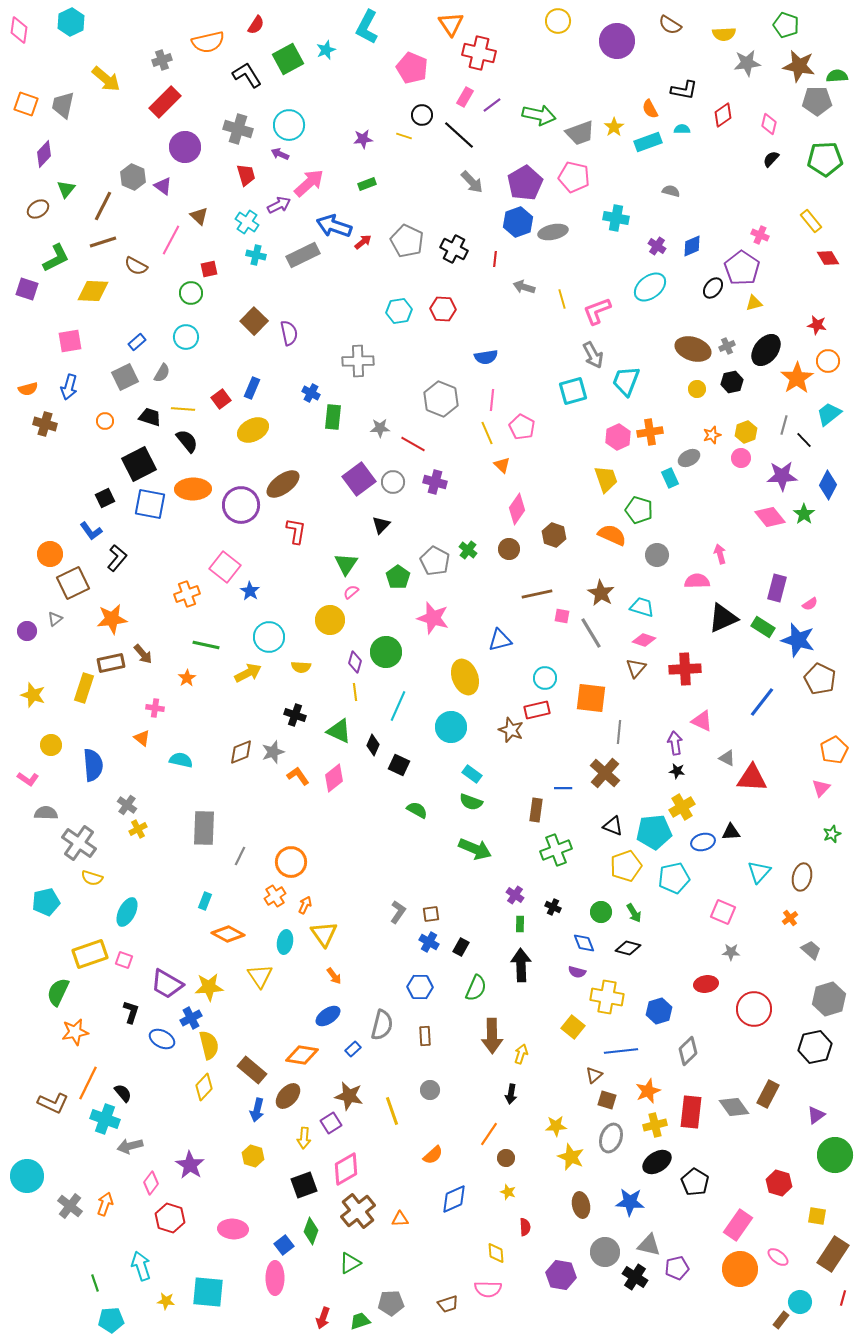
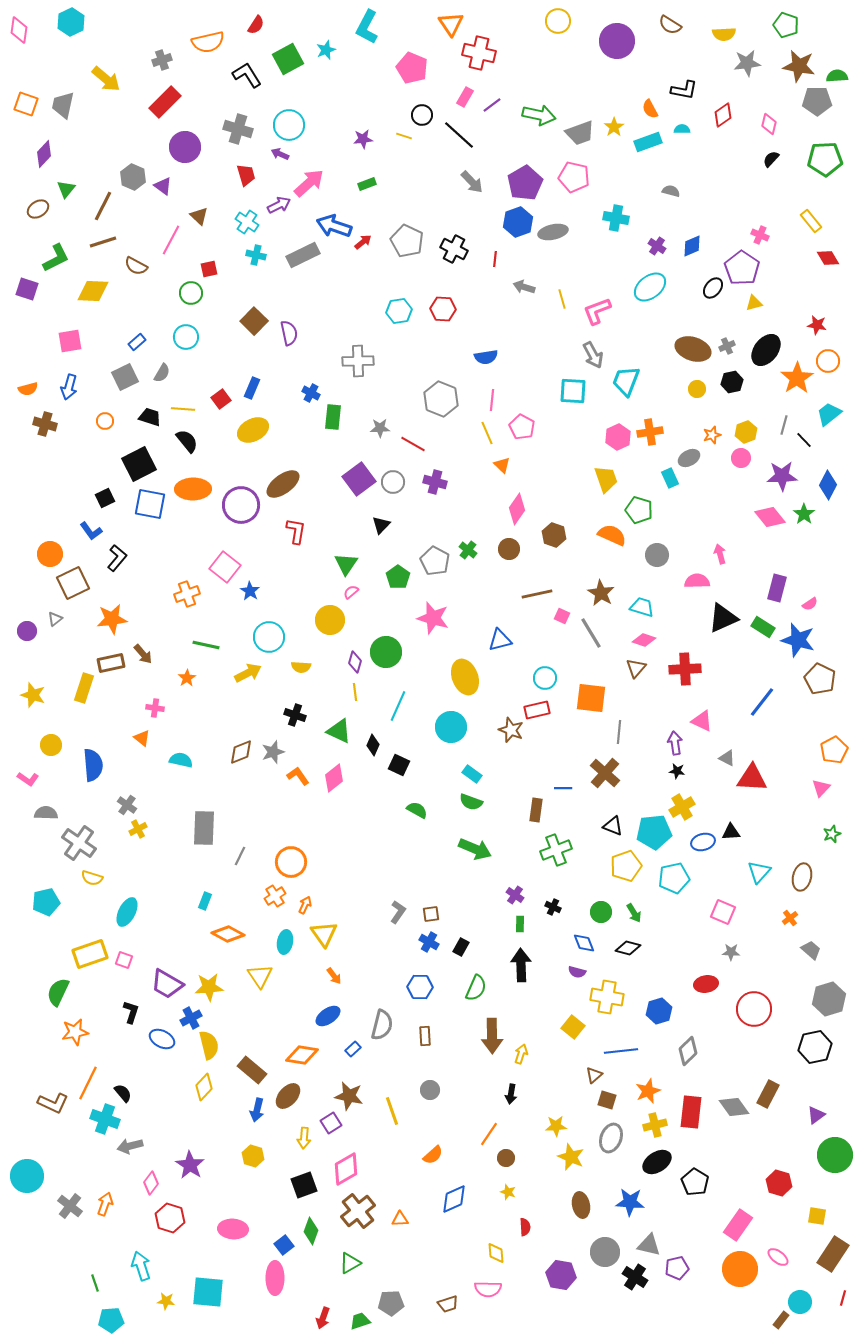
cyan square at (573, 391): rotated 20 degrees clockwise
pink square at (562, 616): rotated 14 degrees clockwise
